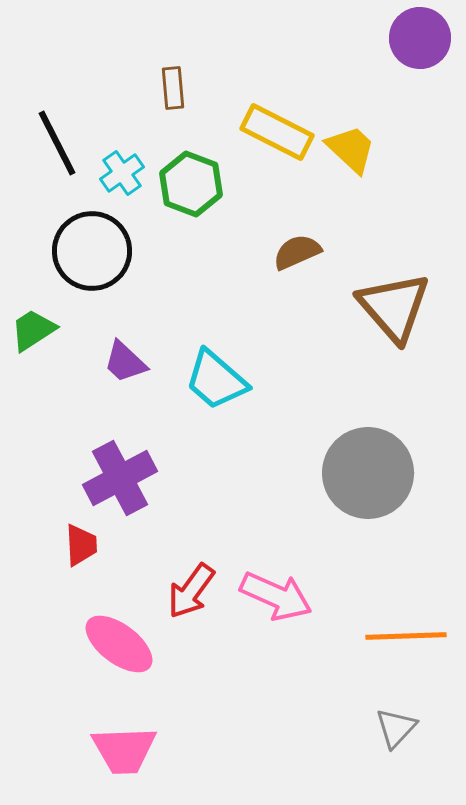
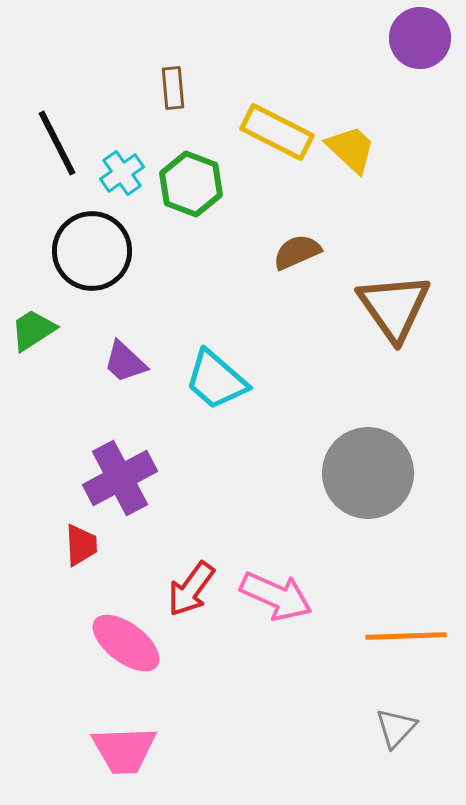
brown triangle: rotated 6 degrees clockwise
red arrow: moved 2 px up
pink ellipse: moved 7 px right, 1 px up
